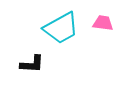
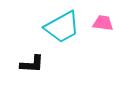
cyan trapezoid: moved 1 px right, 1 px up
